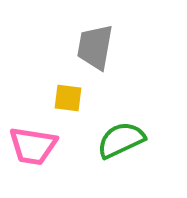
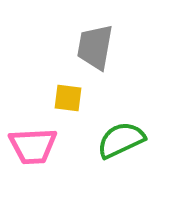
pink trapezoid: rotated 12 degrees counterclockwise
